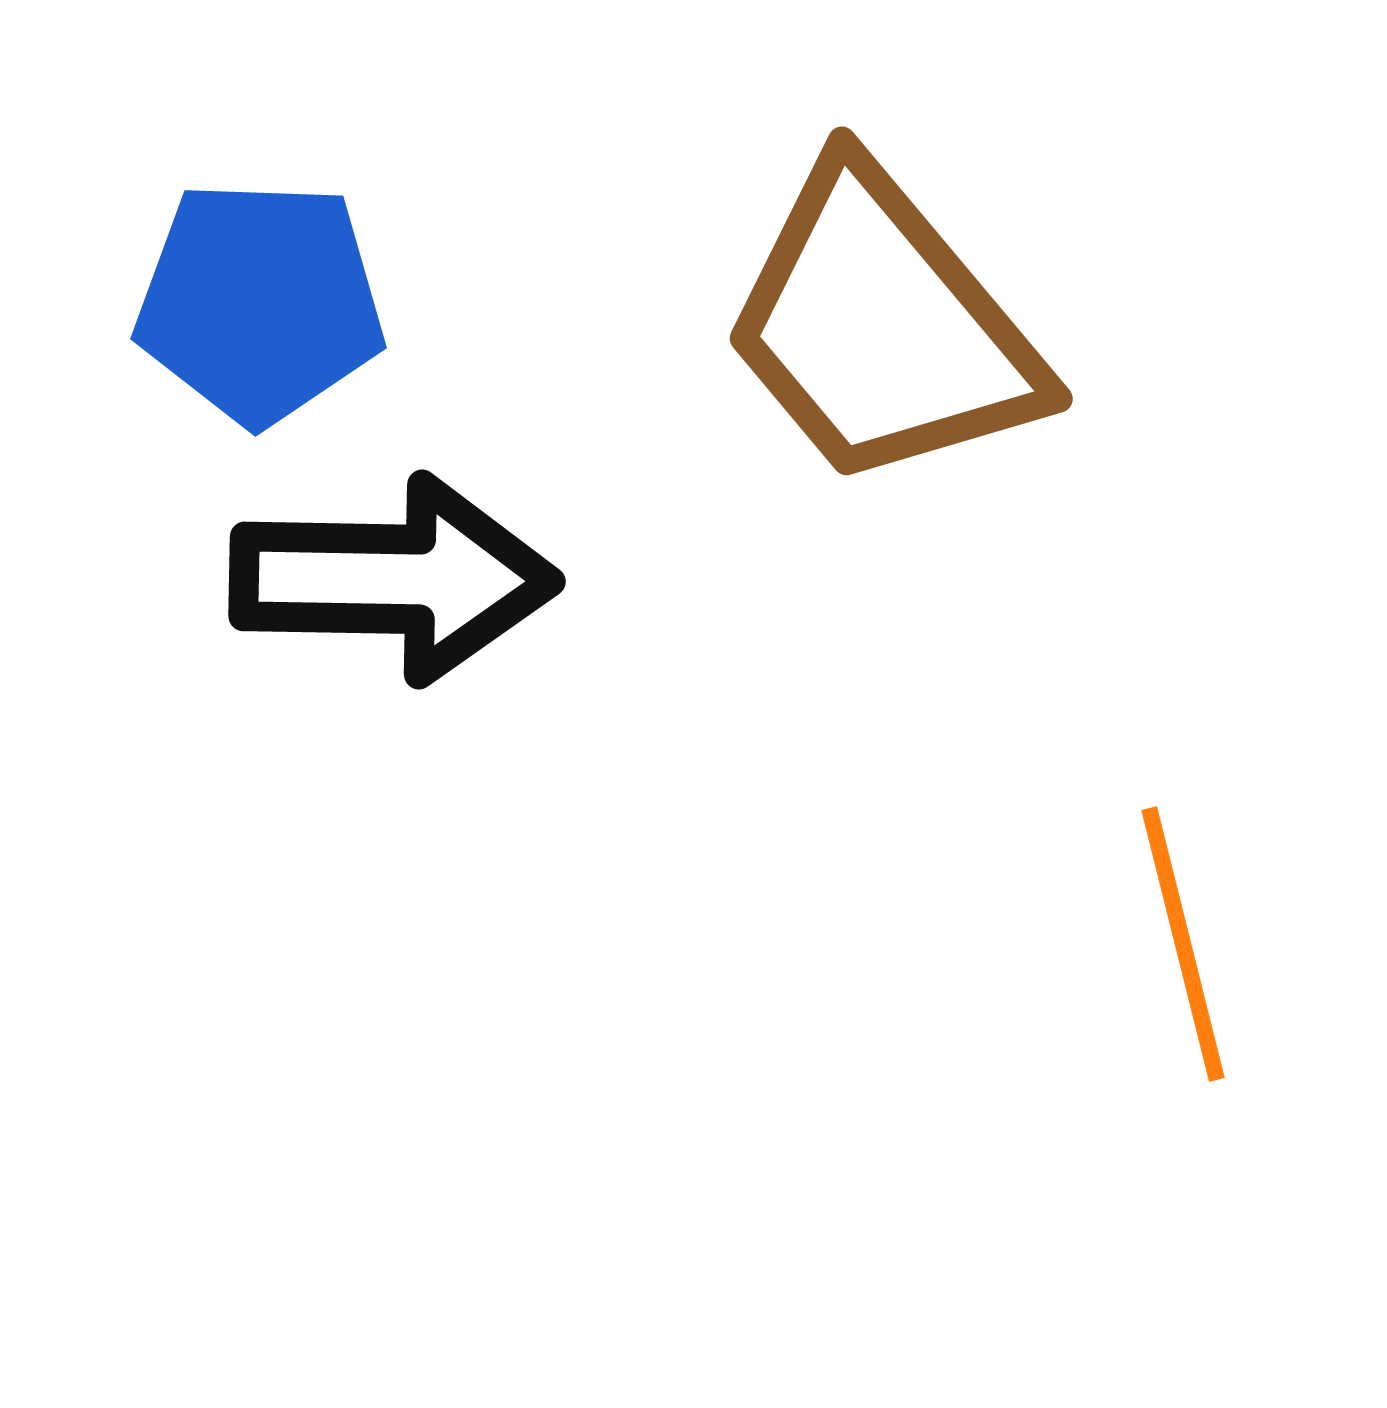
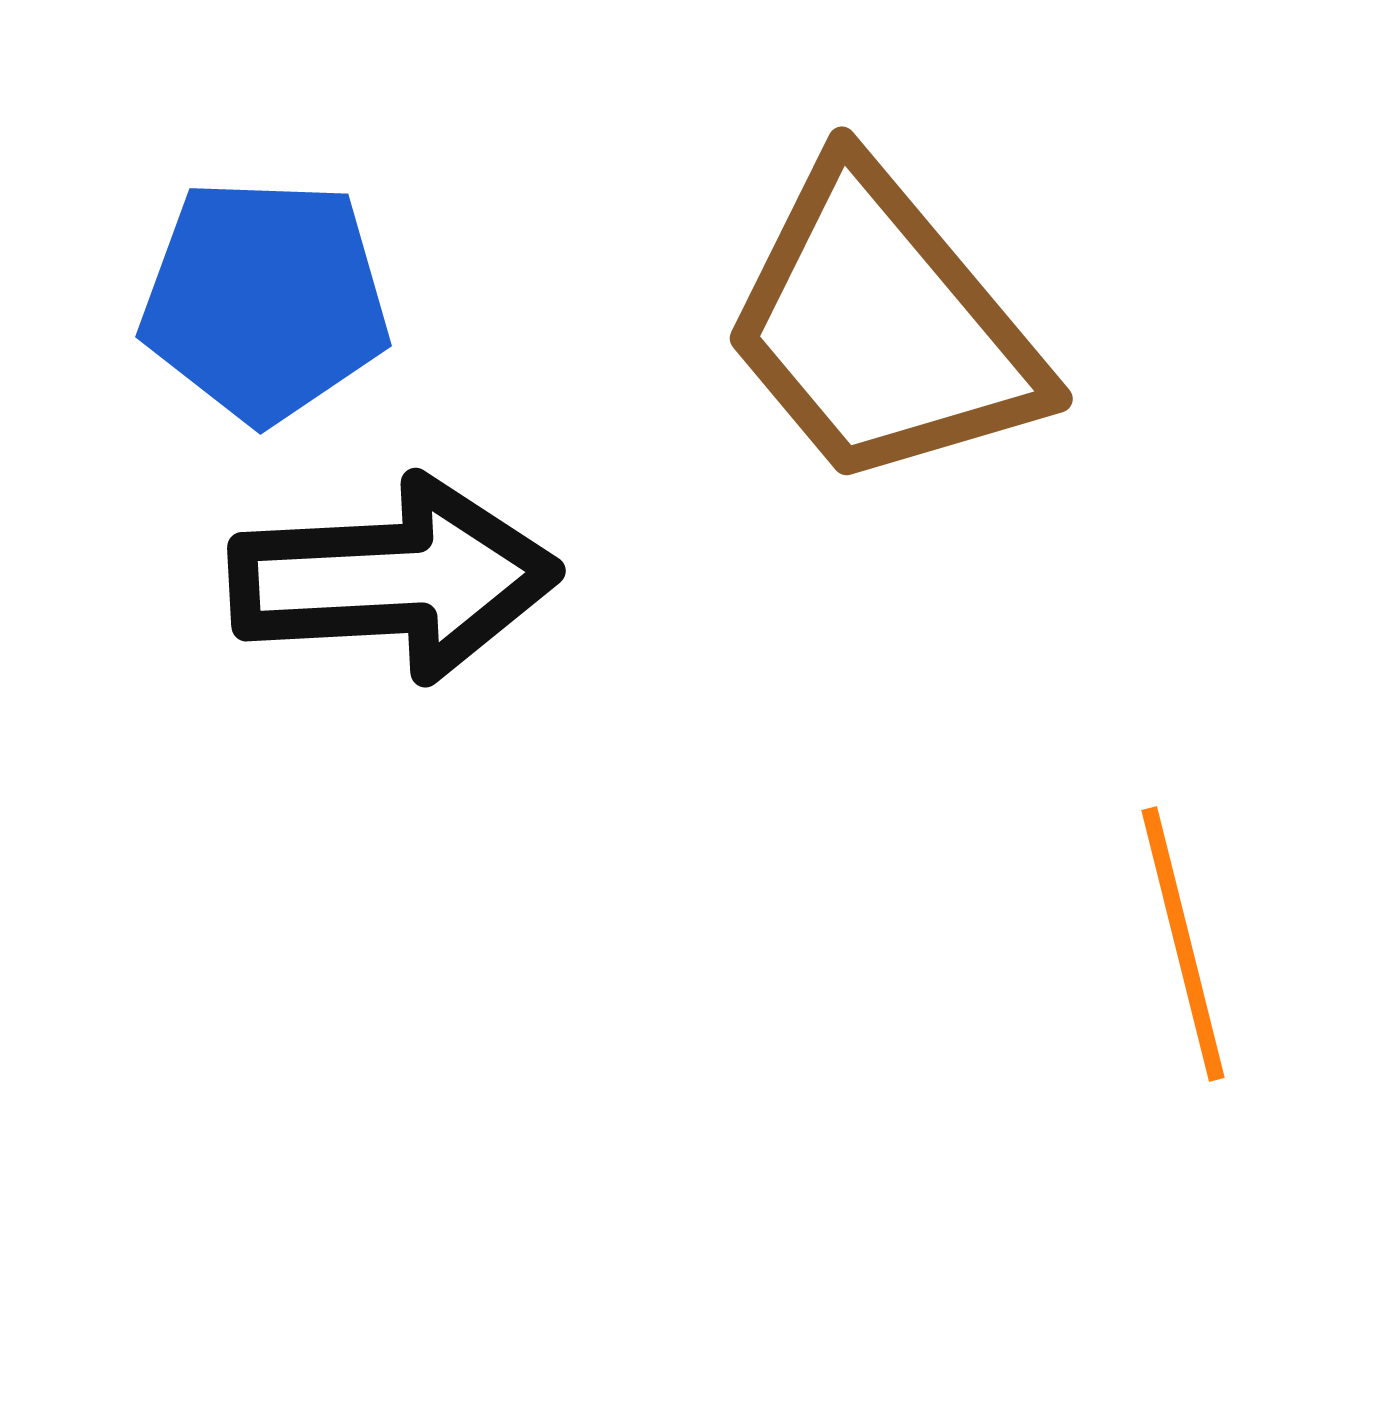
blue pentagon: moved 5 px right, 2 px up
black arrow: rotated 4 degrees counterclockwise
